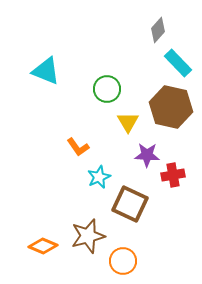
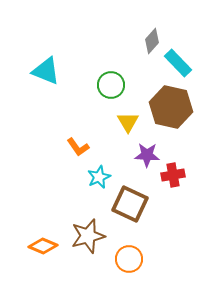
gray diamond: moved 6 px left, 11 px down
green circle: moved 4 px right, 4 px up
orange circle: moved 6 px right, 2 px up
